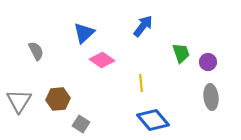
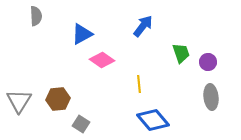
blue triangle: moved 2 px left, 1 px down; rotated 15 degrees clockwise
gray semicircle: moved 35 px up; rotated 24 degrees clockwise
yellow line: moved 2 px left, 1 px down
